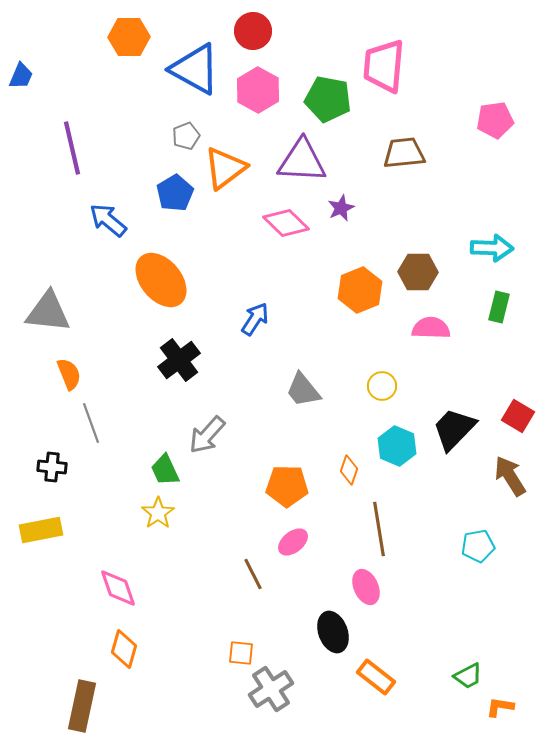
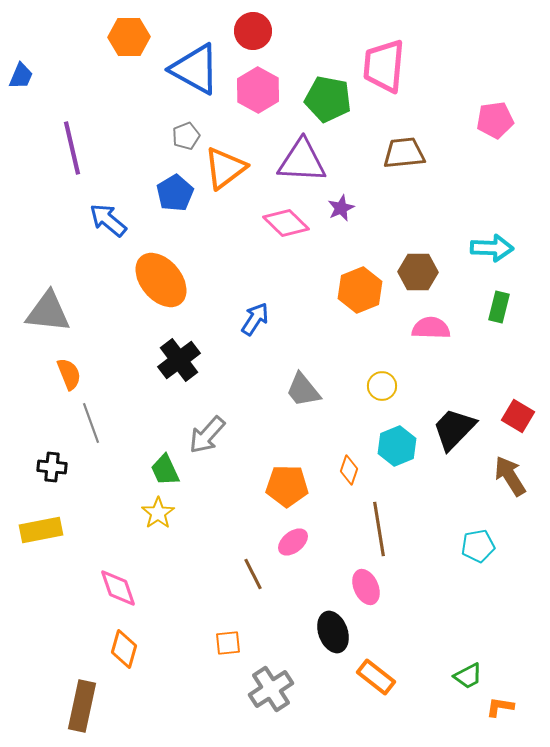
cyan hexagon at (397, 446): rotated 15 degrees clockwise
orange square at (241, 653): moved 13 px left, 10 px up; rotated 12 degrees counterclockwise
